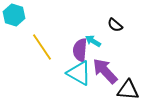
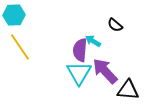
cyan hexagon: rotated 20 degrees counterclockwise
yellow line: moved 22 px left
cyan triangle: rotated 32 degrees clockwise
